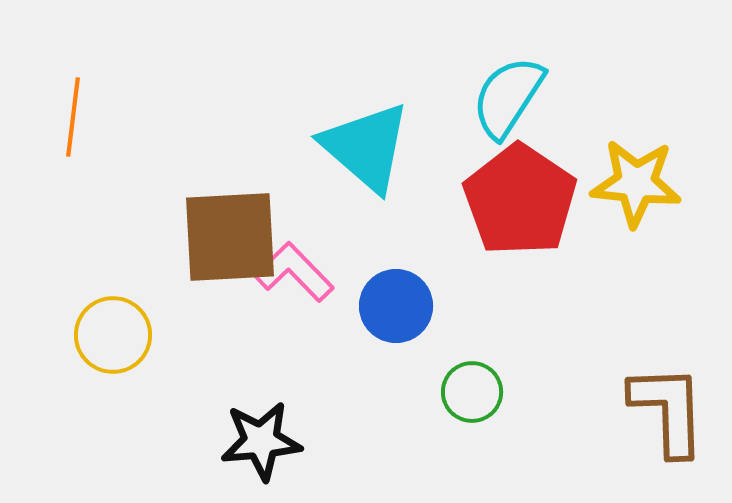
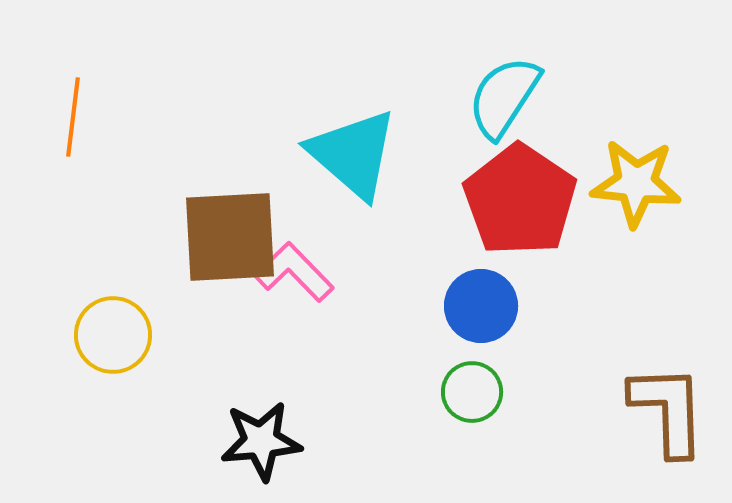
cyan semicircle: moved 4 px left
cyan triangle: moved 13 px left, 7 px down
blue circle: moved 85 px right
